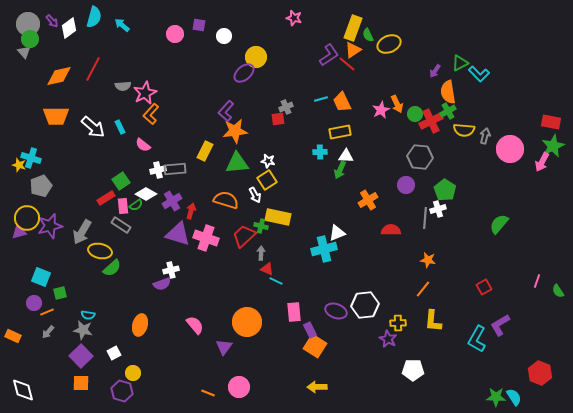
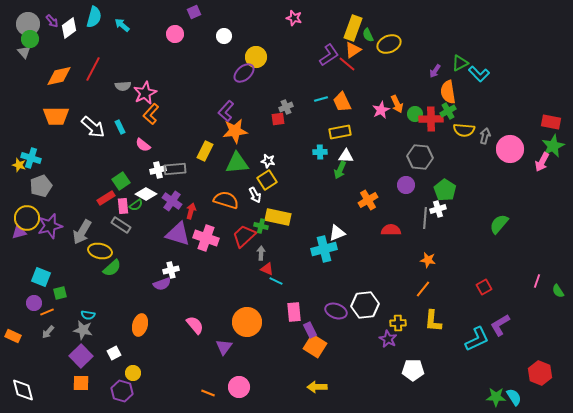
purple square at (199, 25): moved 5 px left, 13 px up; rotated 32 degrees counterclockwise
red cross at (431, 121): moved 2 px up; rotated 25 degrees clockwise
purple cross at (172, 201): rotated 24 degrees counterclockwise
cyan L-shape at (477, 339): rotated 144 degrees counterclockwise
